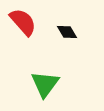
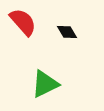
green triangle: rotated 28 degrees clockwise
